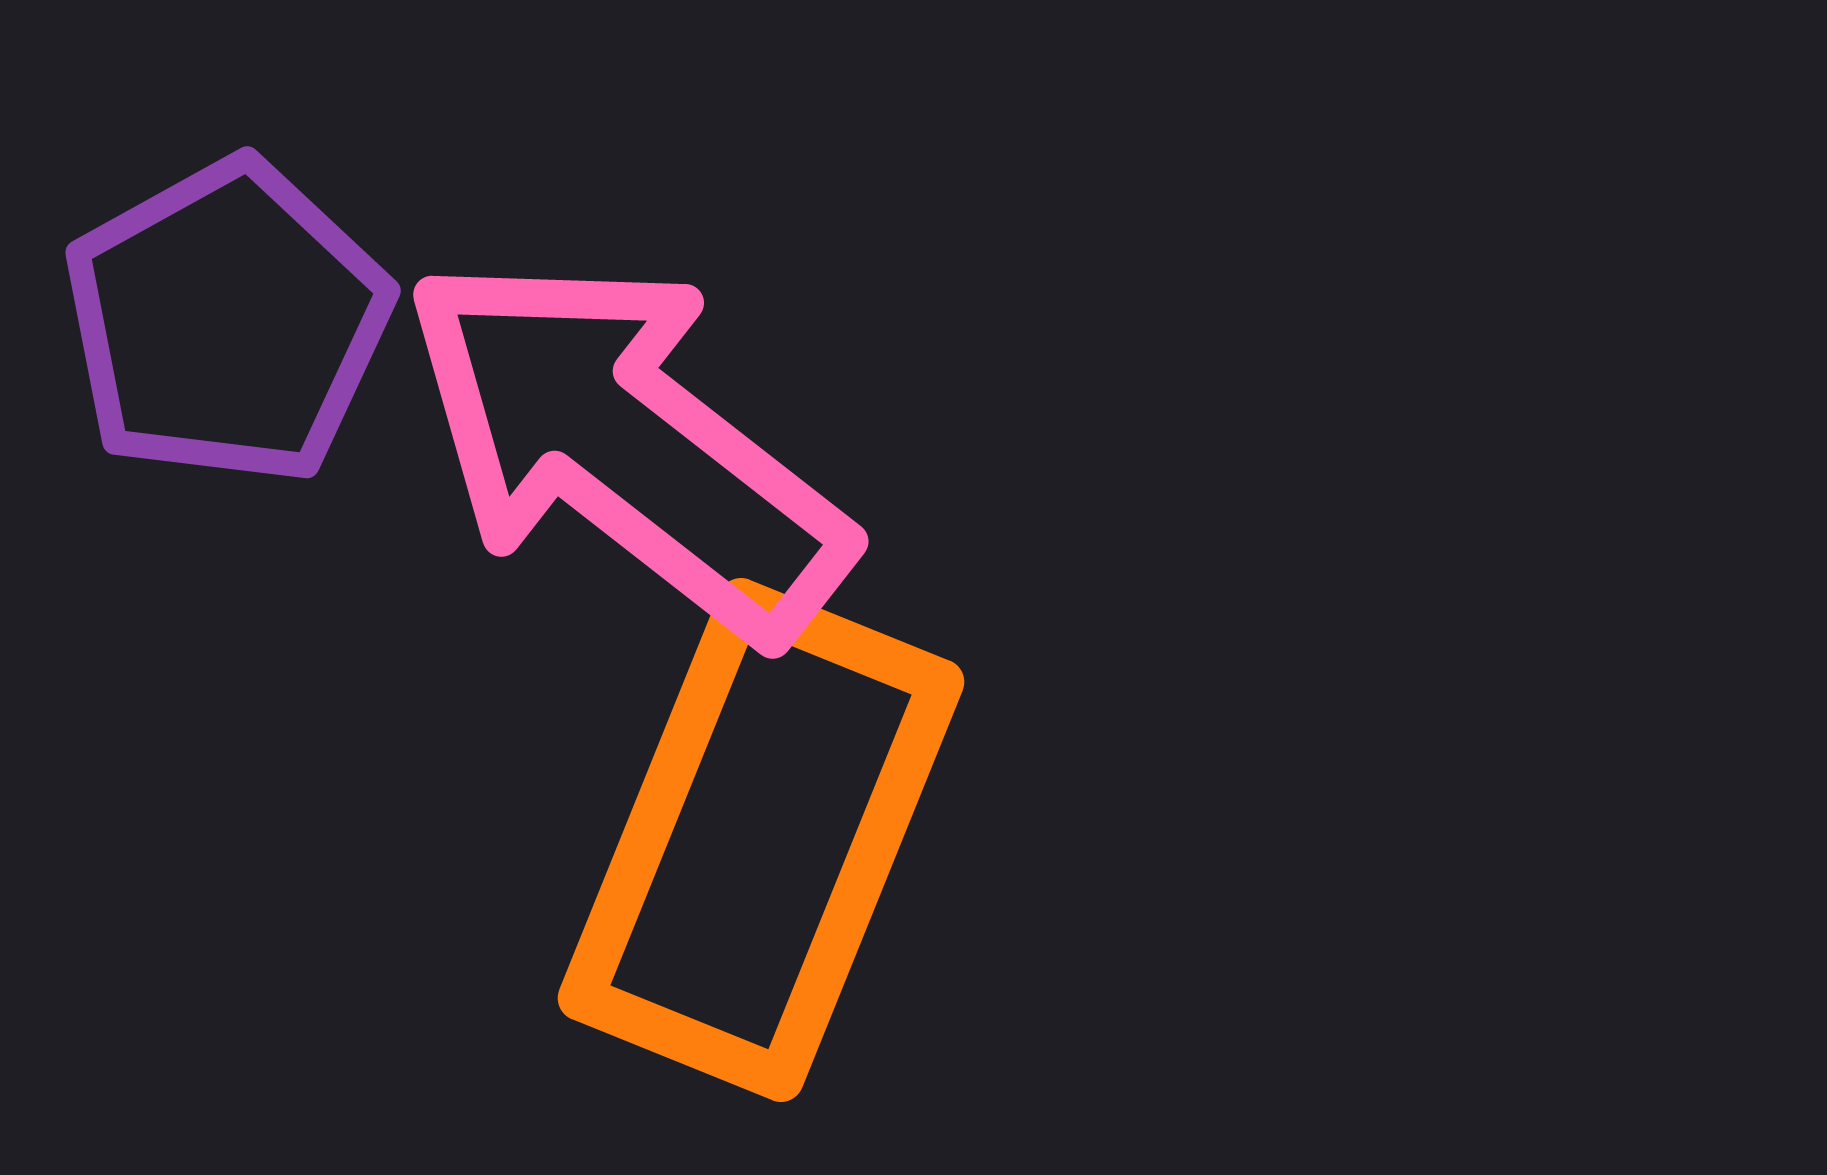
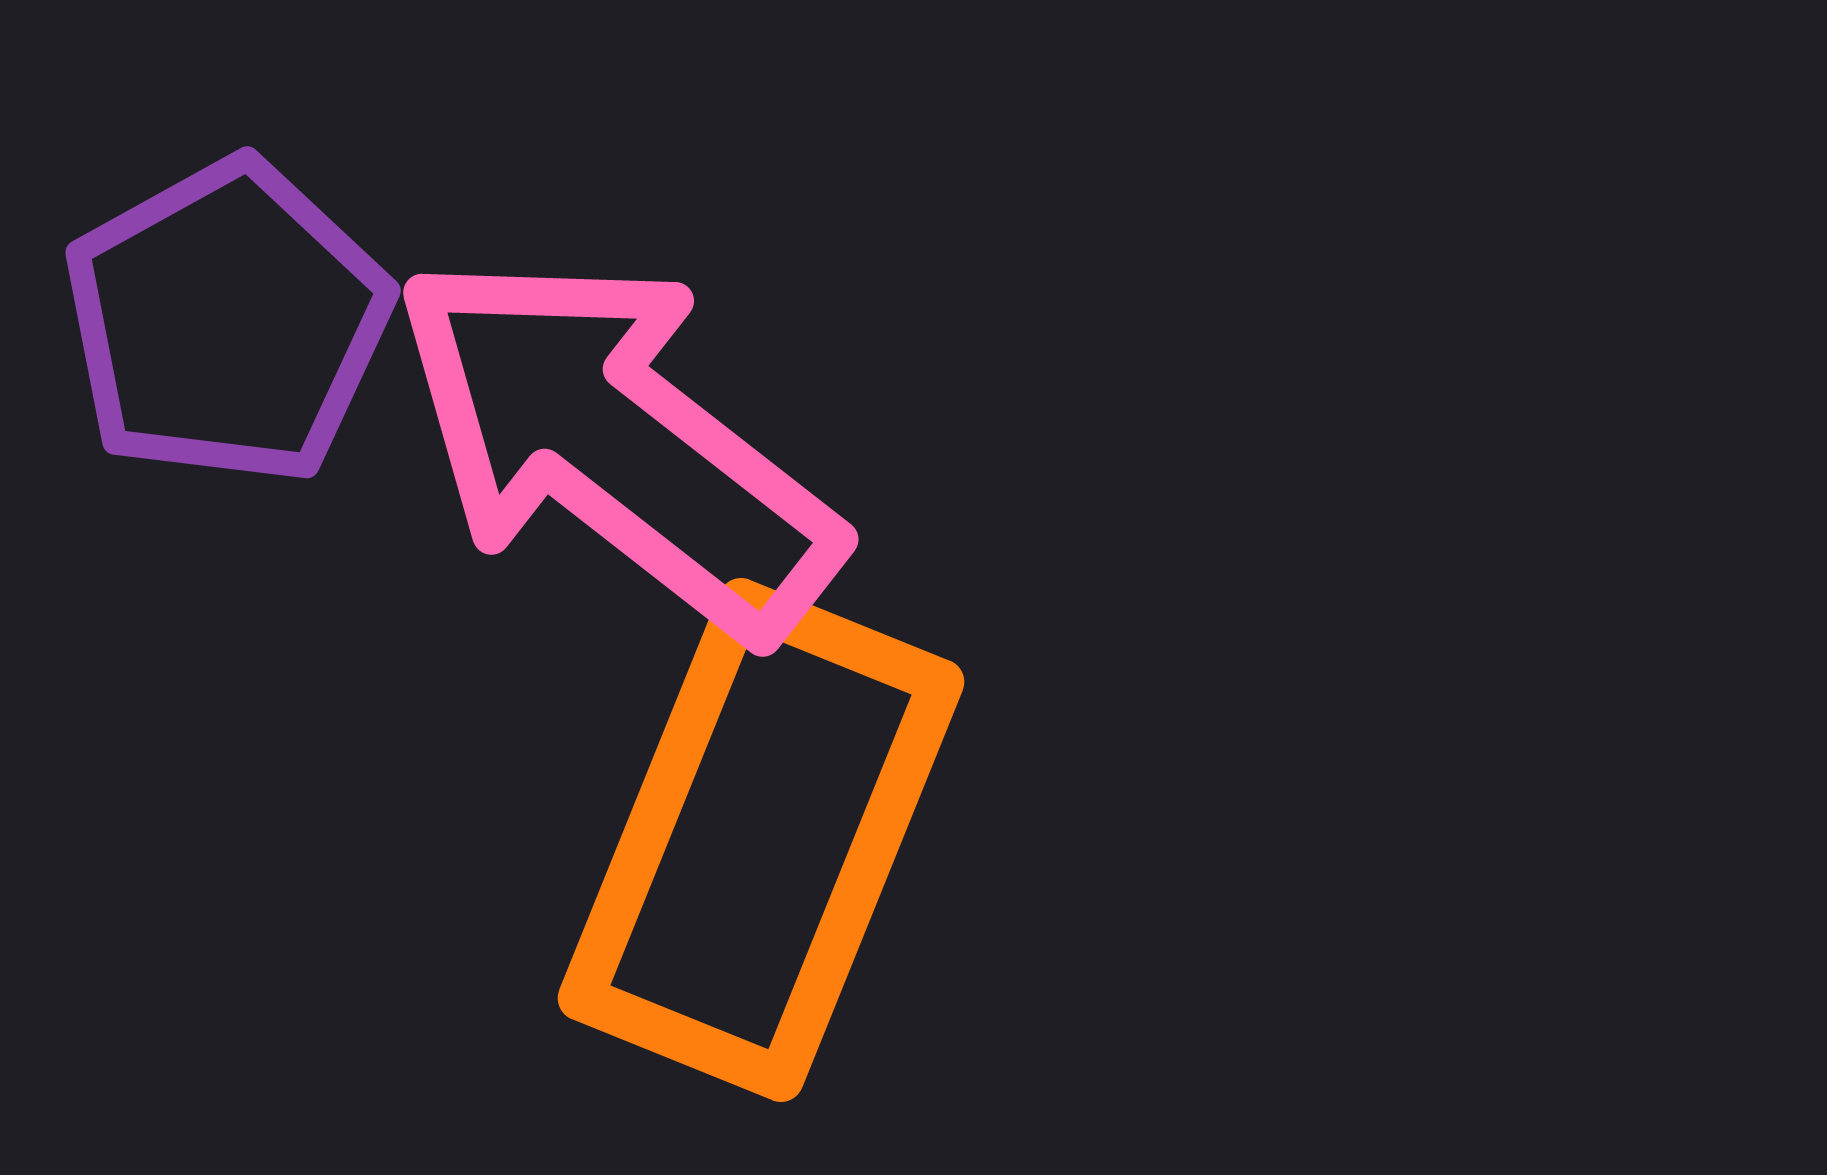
pink arrow: moved 10 px left, 2 px up
